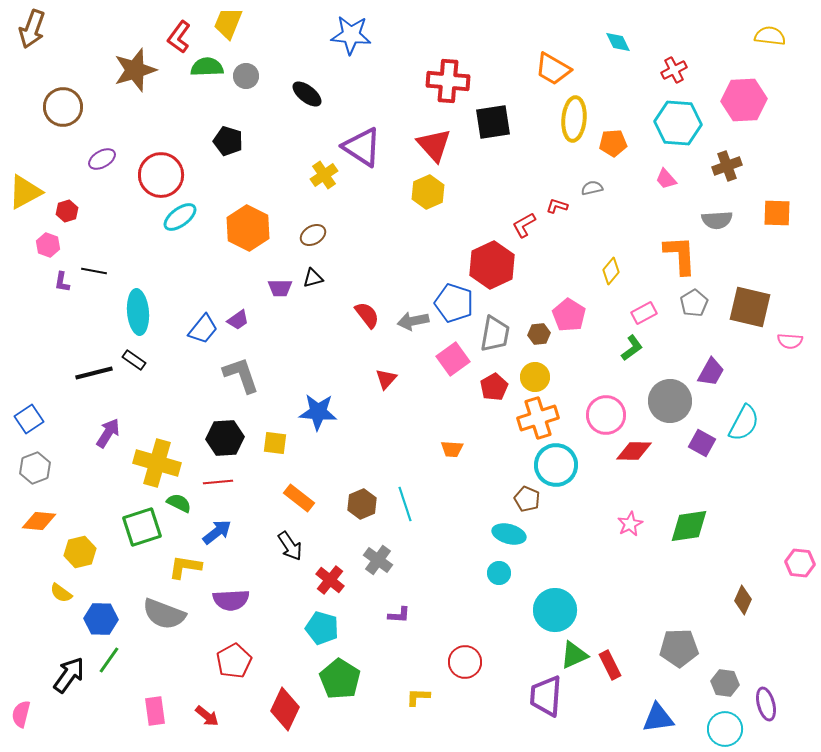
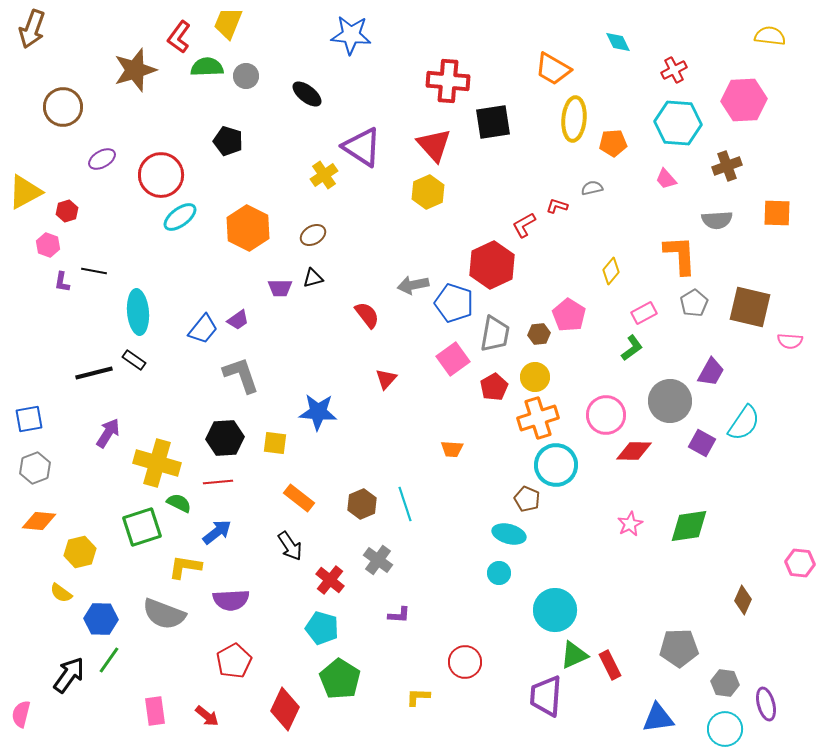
gray arrow at (413, 321): moved 36 px up
blue square at (29, 419): rotated 24 degrees clockwise
cyan semicircle at (744, 423): rotated 6 degrees clockwise
